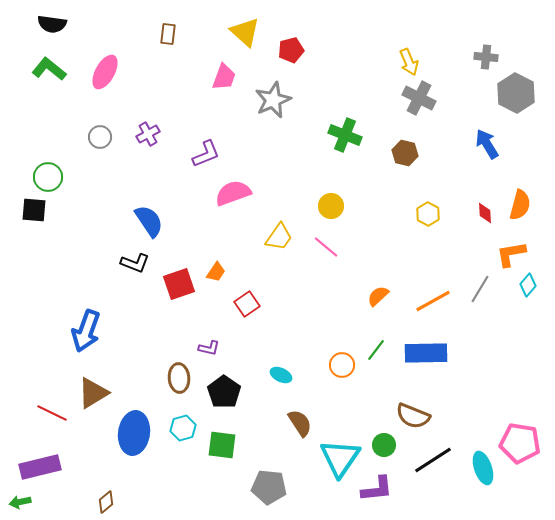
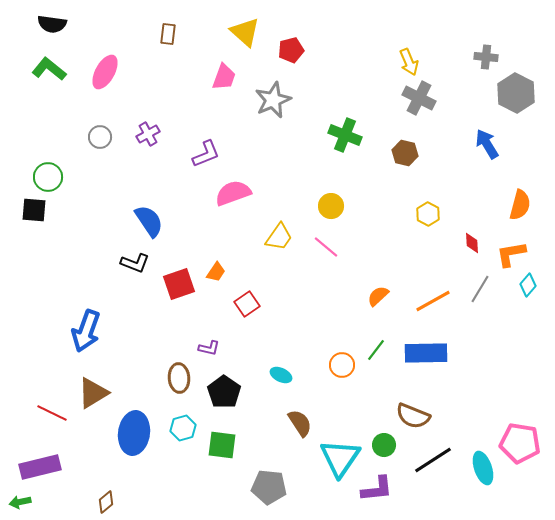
red diamond at (485, 213): moved 13 px left, 30 px down
